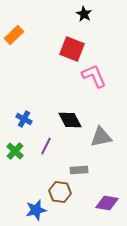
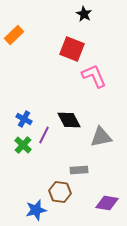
black diamond: moved 1 px left
purple line: moved 2 px left, 11 px up
green cross: moved 8 px right, 6 px up
